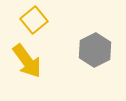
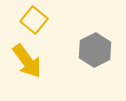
yellow square: rotated 12 degrees counterclockwise
